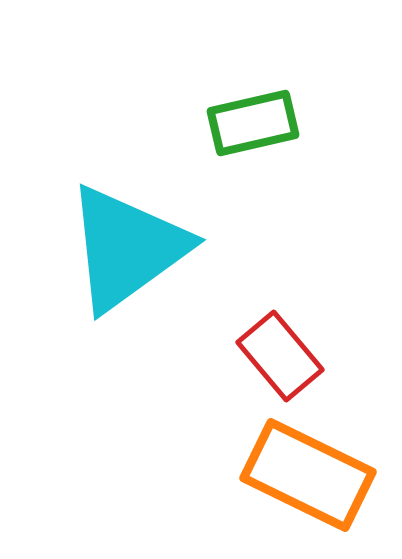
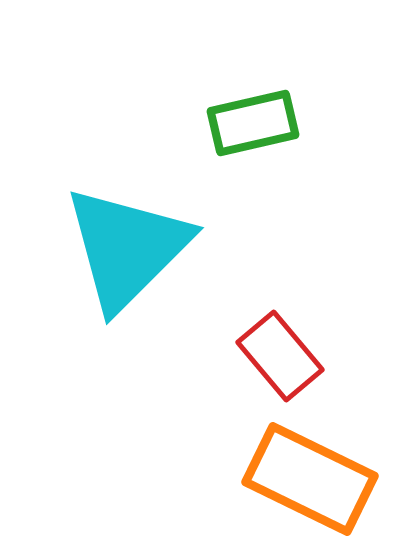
cyan triangle: rotated 9 degrees counterclockwise
orange rectangle: moved 2 px right, 4 px down
